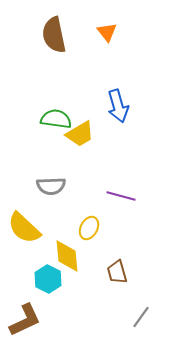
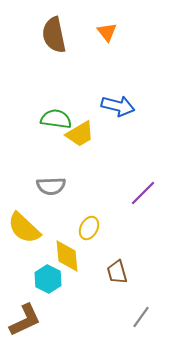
blue arrow: rotated 60 degrees counterclockwise
purple line: moved 22 px right, 3 px up; rotated 60 degrees counterclockwise
